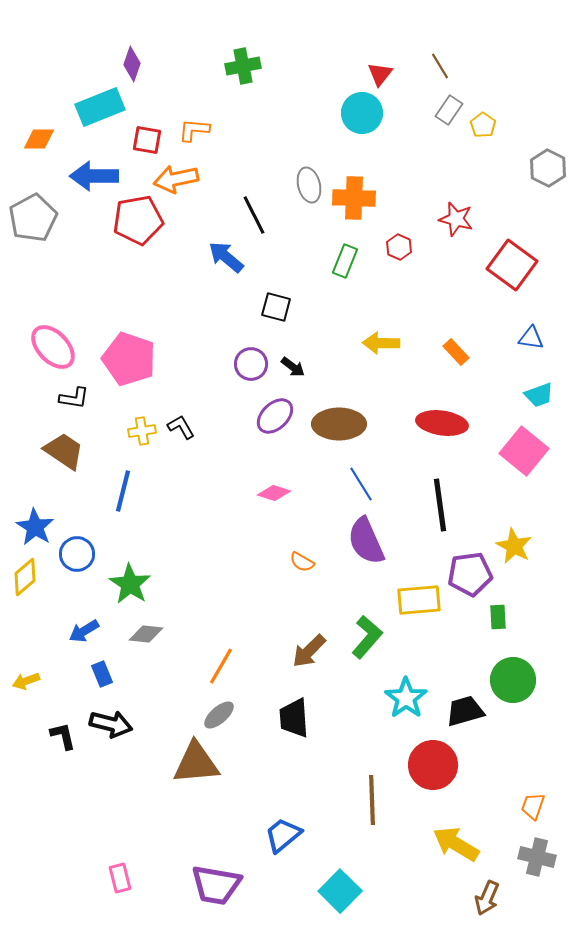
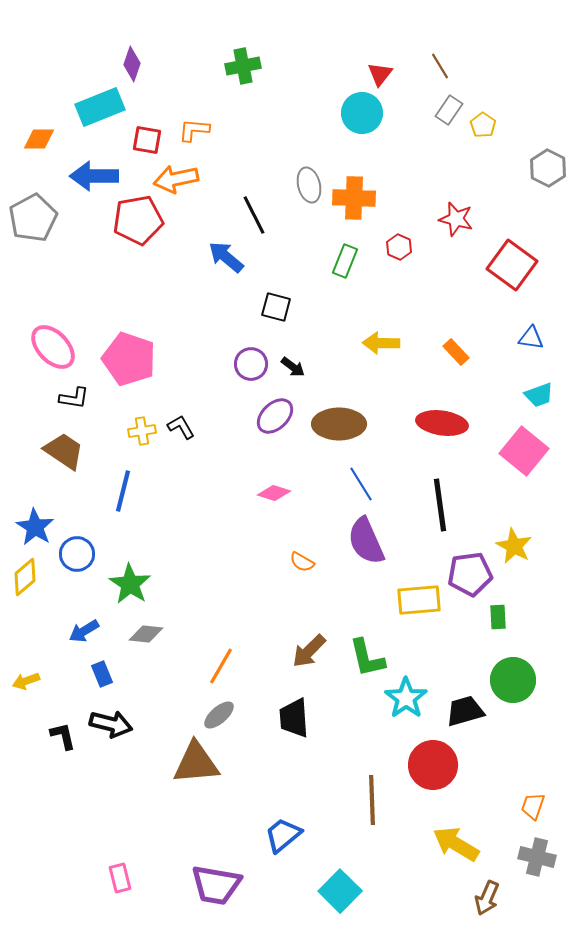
green L-shape at (367, 637): moved 21 px down; rotated 126 degrees clockwise
